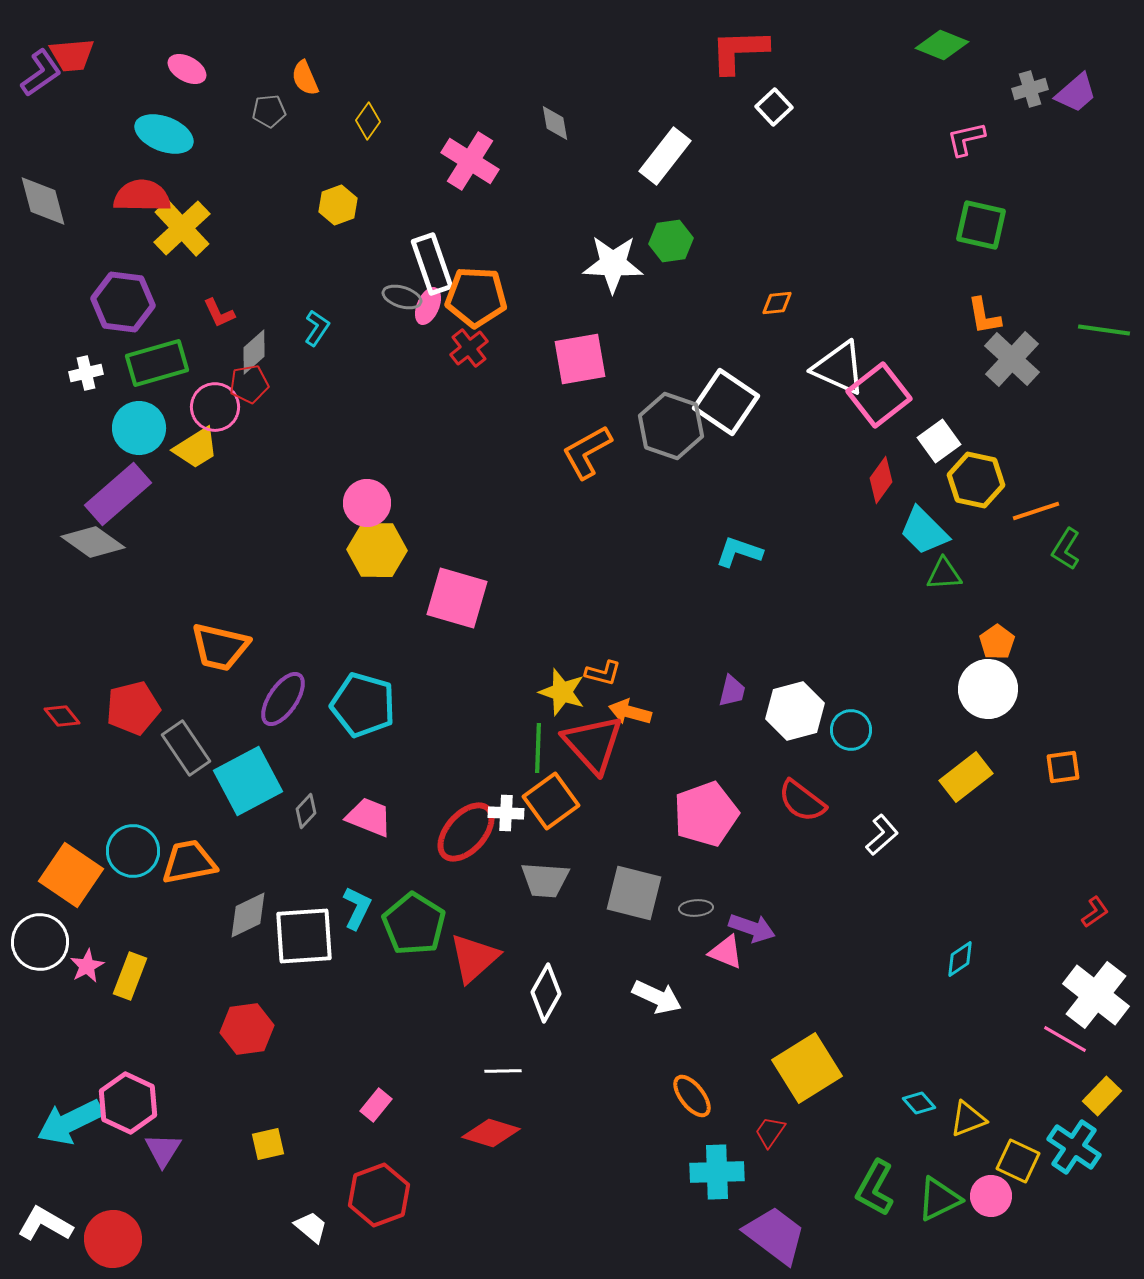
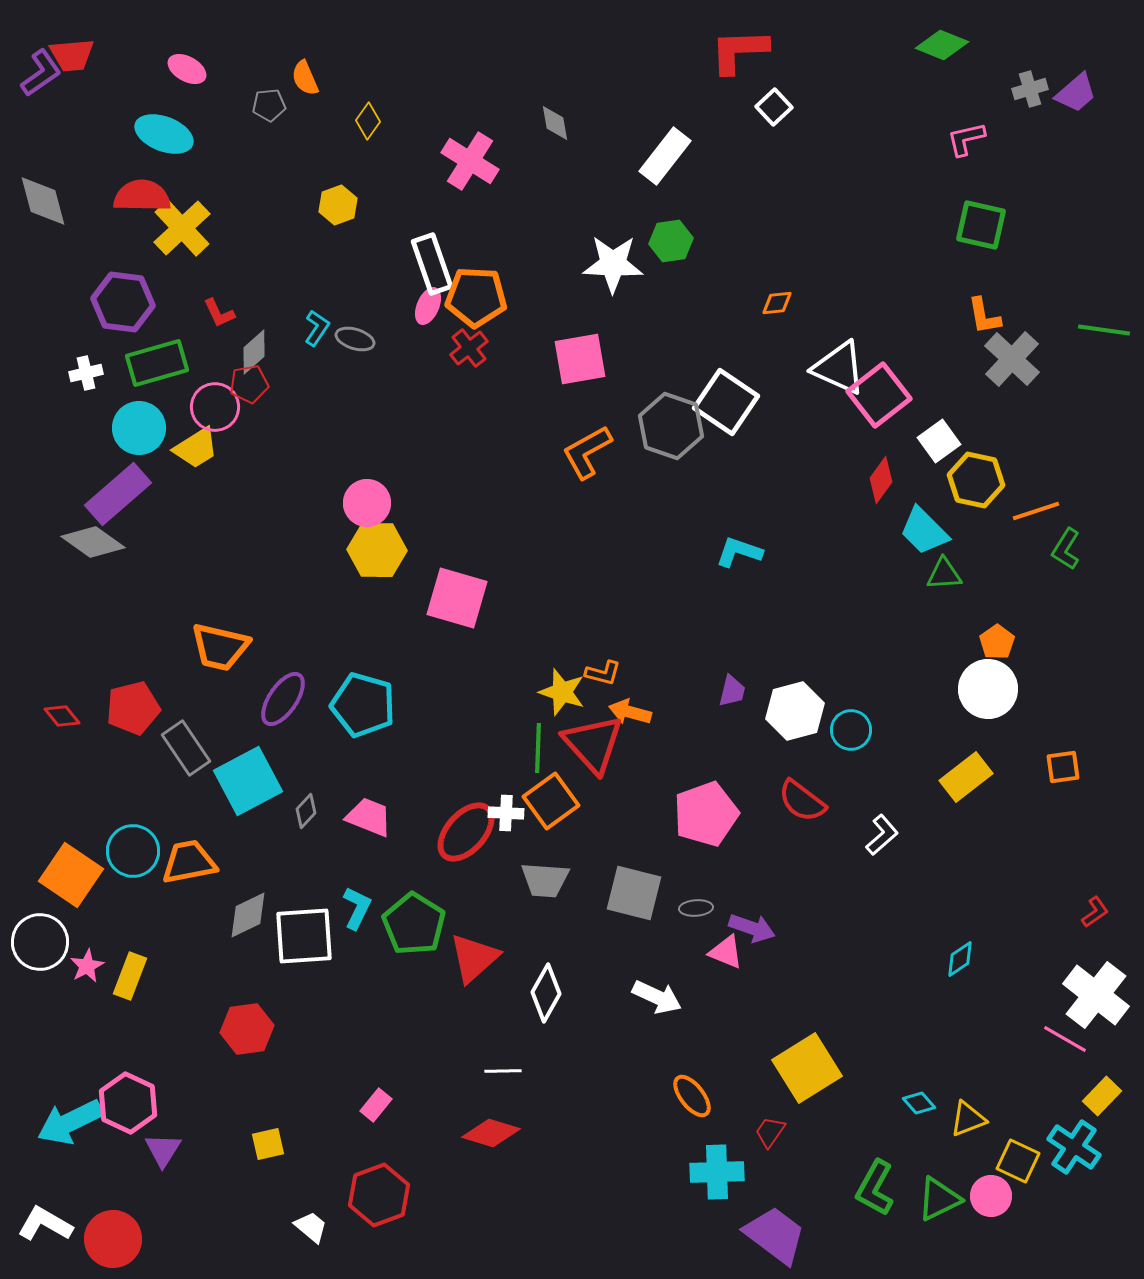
gray pentagon at (269, 111): moved 6 px up
gray ellipse at (402, 297): moved 47 px left, 42 px down
